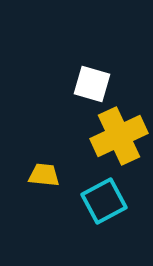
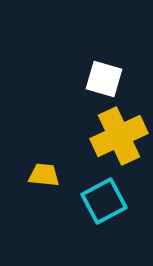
white square: moved 12 px right, 5 px up
